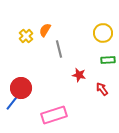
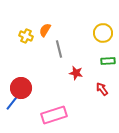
yellow cross: rotated 24 degrees counterclockwise
green rectangle: moved 1 px down
red star: moved 3 px left, 2 px up
